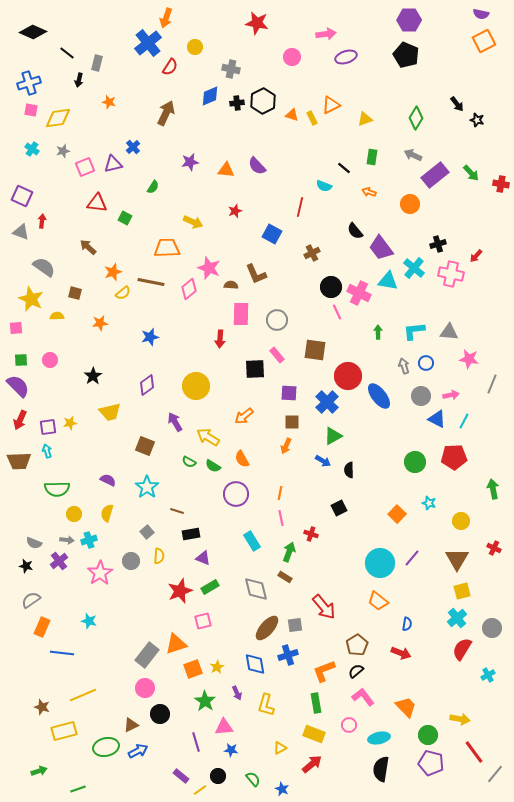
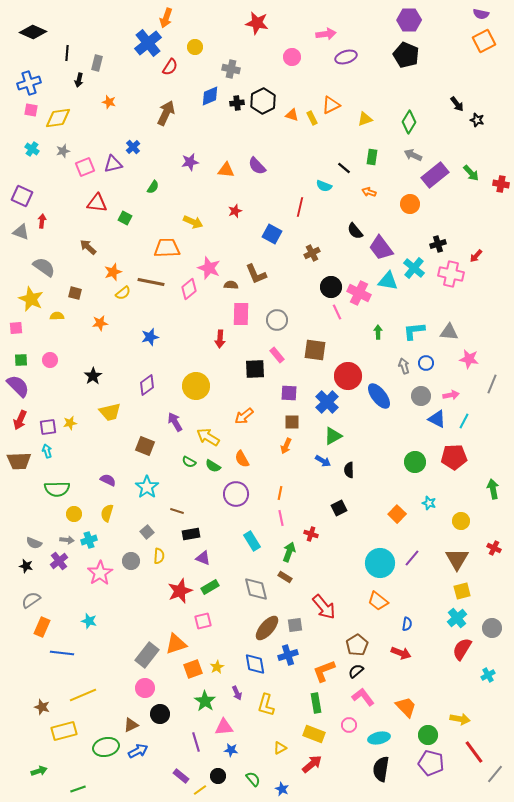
black line at (67, 53): rotated 56 degrees clockwise
green diamond at (416, 118): moved 7 px left, 4 px down
